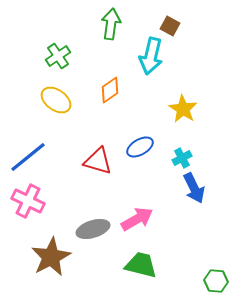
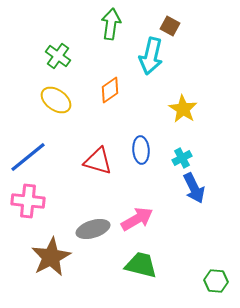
green cross: rotated 20 degrees counterclockwise
blue ellipse: moved 1 px right, 3 px down; rotated 64 degrees counterclockwise
pink cross: rotated 20 degrees counterclockwise
